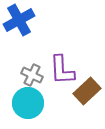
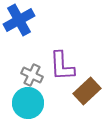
purple L-shape: moved 4 px up
